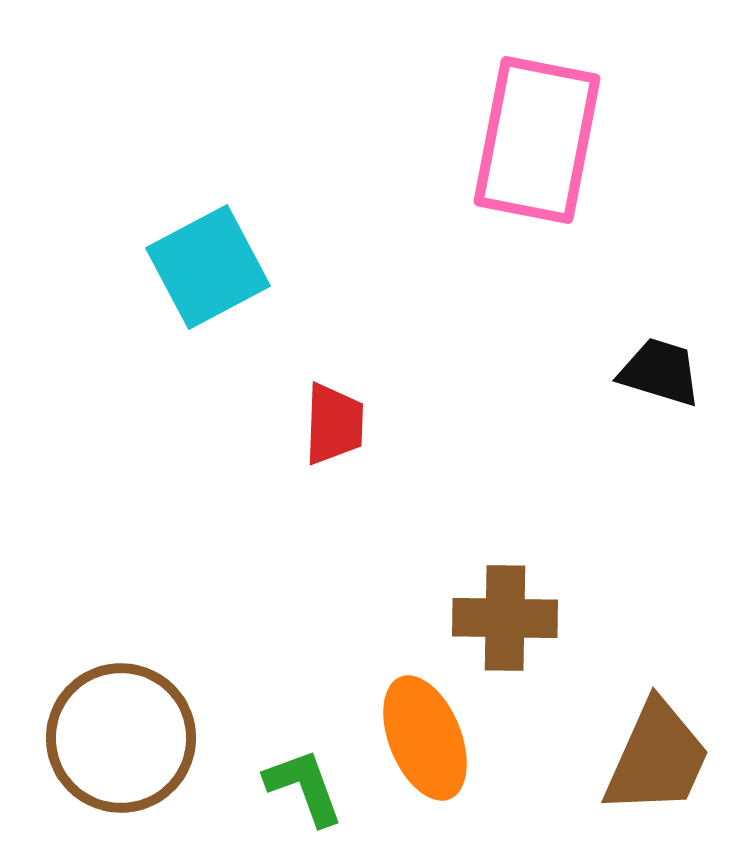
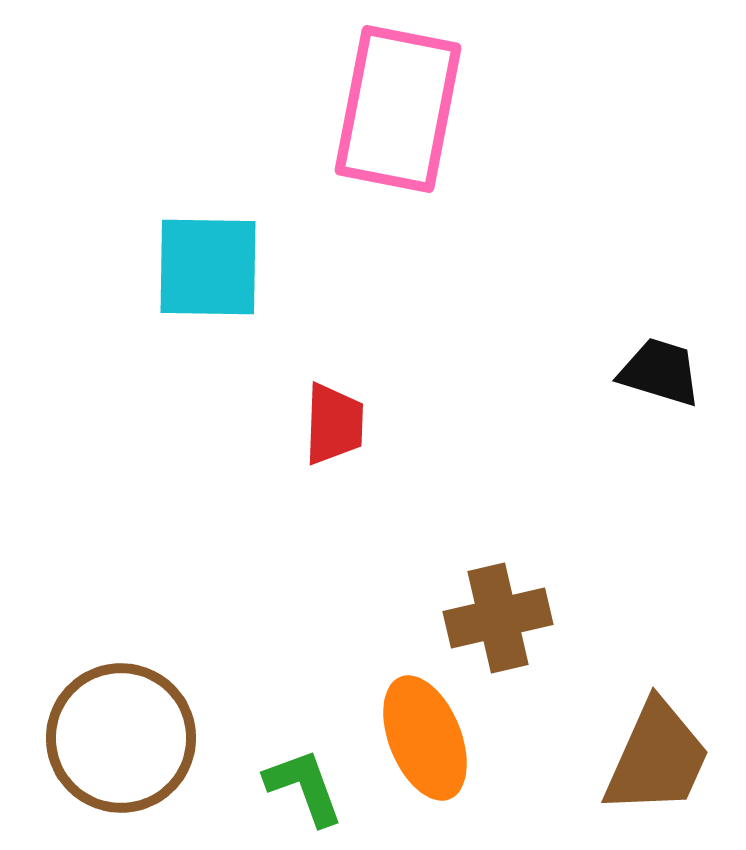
pink rectangle: moved 139 px left, 31 px up
cyan square: rotated 29 degrees clockwise
brown cross: moved 7 px left; rotated 14 degrees counterclockwise
